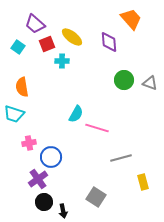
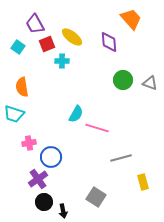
purple trapezoid: rotated 20 degrees clockwise
green circle: moved 1 px left
